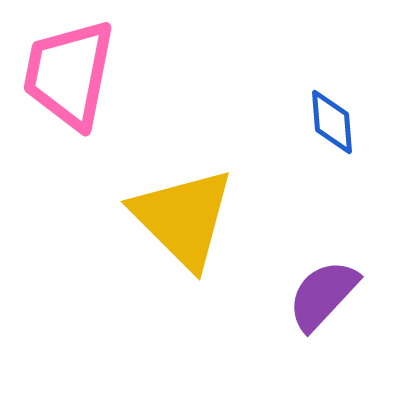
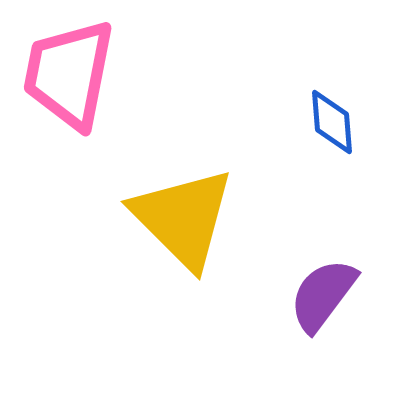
purple semicircle: rotated 6 degrees counterclockwise
